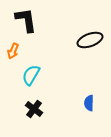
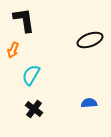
black L-shape: moved 2 px left
orange arrow: moved 1 px up
blue semicircle: rotated 84 degrees clockwise
